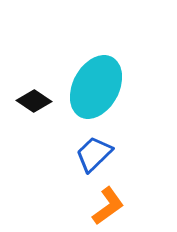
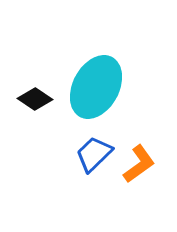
black diamond: moved 1 px right, 2 px up
orange L-shape: moved 31 px right, 42 px up
